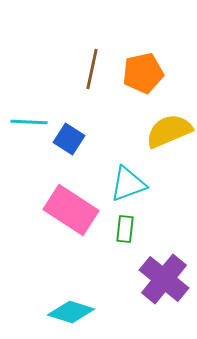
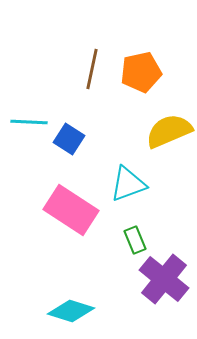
orange pentagon: moved 2 px left, 1 px up
green rectangle: moved 10 px right, 11 px down; rotated 28 degrees counterclockwise
cyan diamond: moved 1 px up
